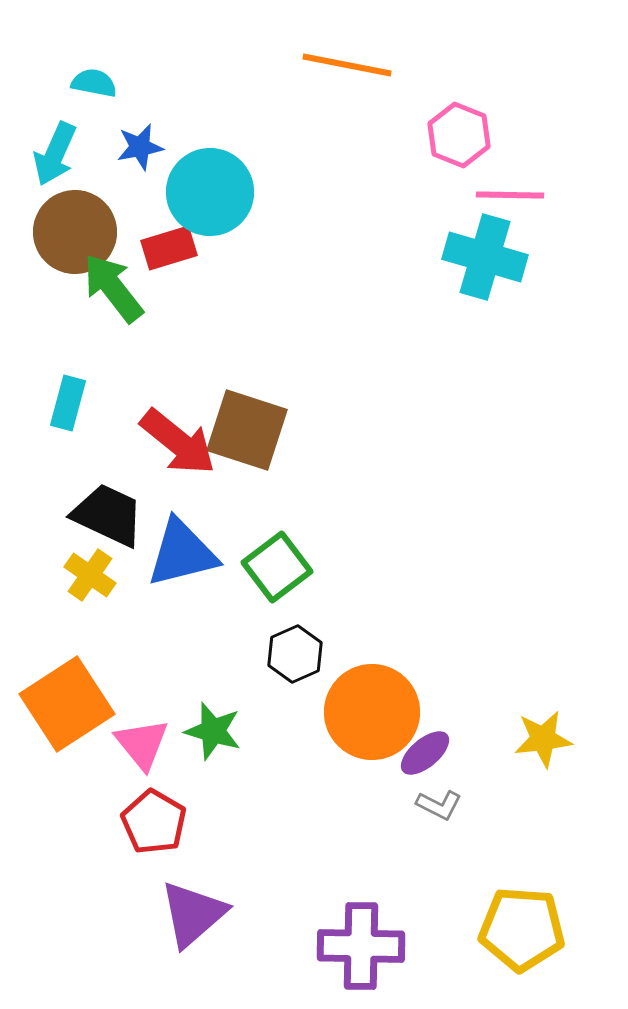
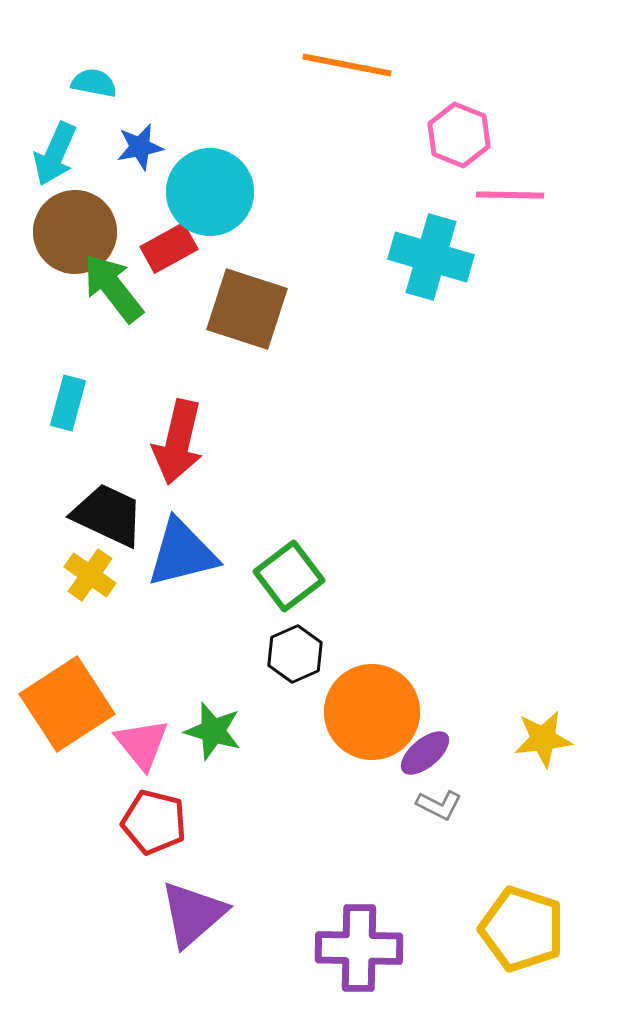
red rectangle: rotated 12 degrees counterclockwise
cyan cross: moved 54 px left
brown square: moved 121 px up
red arrow: rotated 64 degrees clockwise
green square: moved 12 px right, 9 px down
red pentagon: rotated 16 degrees counterclockwise
yellow pentagon: rotated 14 degrees clockwise
purple cross: moved 2 px left, 2 px down
